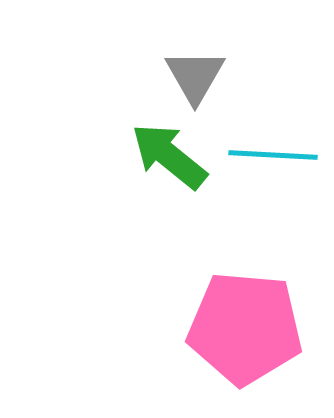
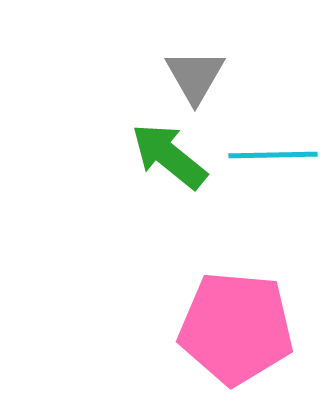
cyan line: rotated 4 degrees counterclockwise
pink pentagon: moved 9 px left
